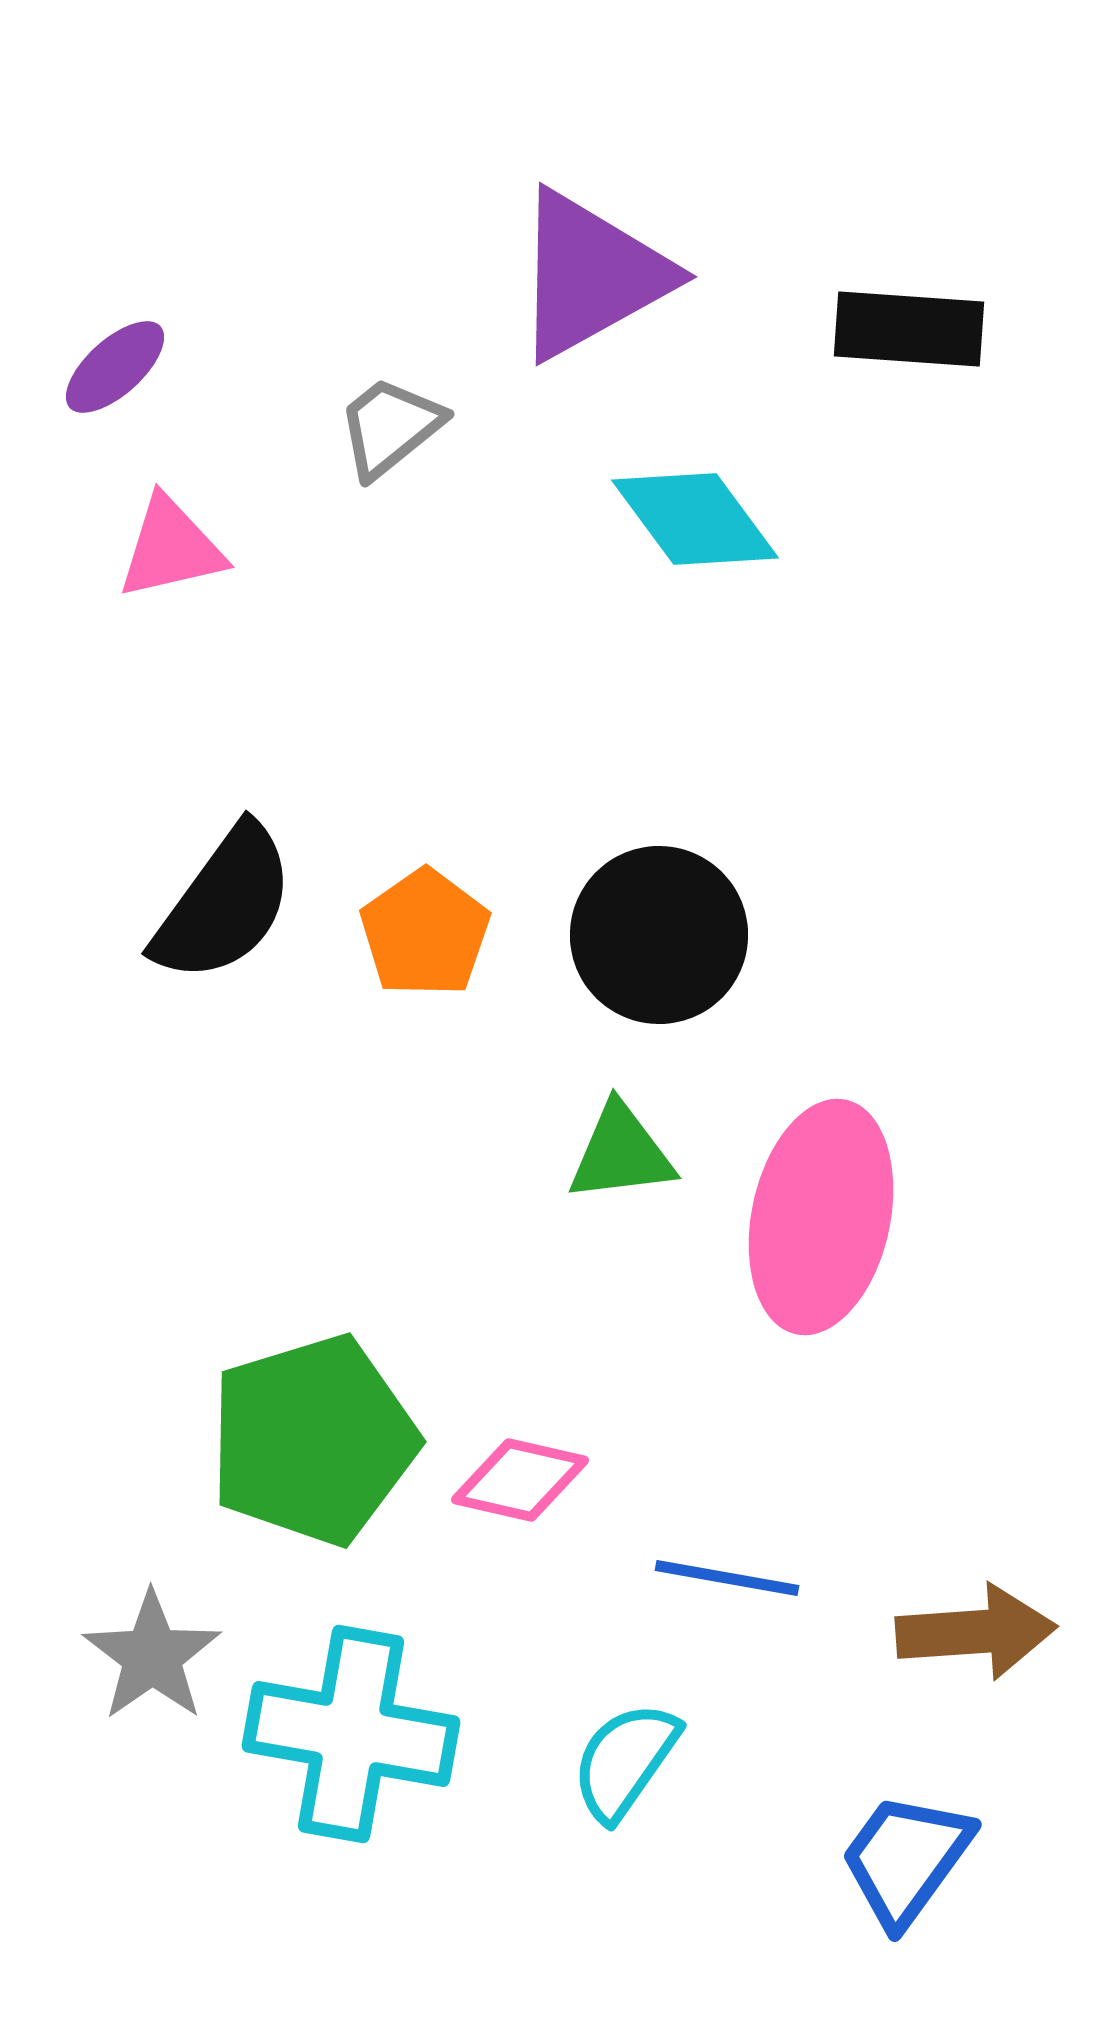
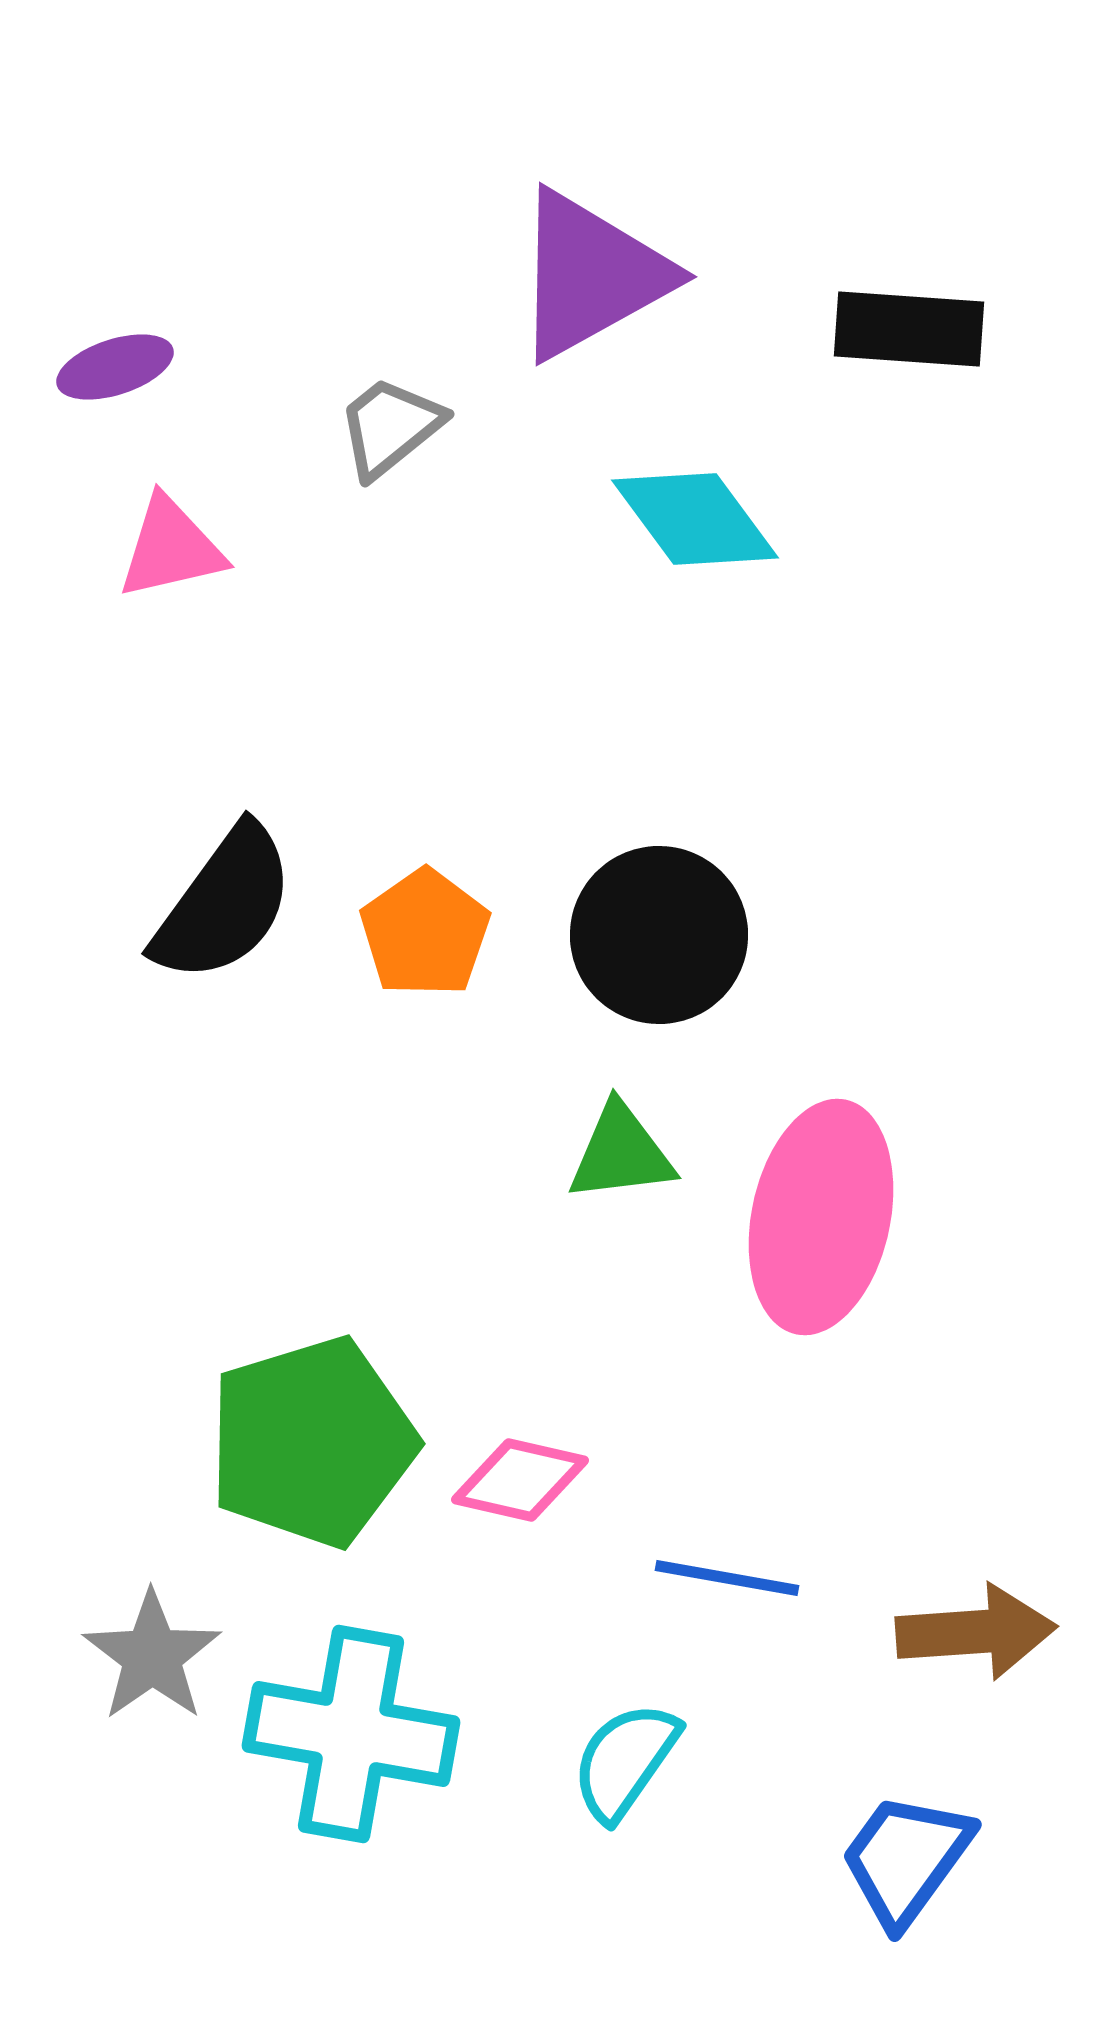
purple ellipse: rotated 24 degrees clockwise
green pentagon: moved 1 px left, 2 px down
